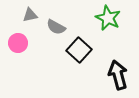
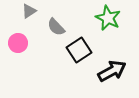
gray triangle: moved 1 px left, 4 px up; rotated 21 degrees counterclockwise
gray semicircle: rotated 18 degrees clockwise
black square: rotated 15 degrees clockwise
black arrow: moved 6 px left, 4 px up; rotated 76 degrees clockwise
